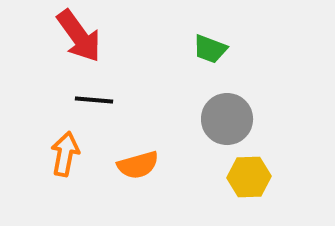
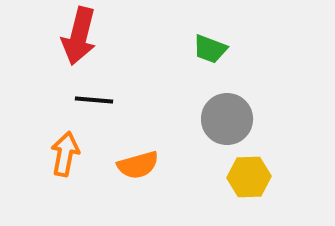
red arrow: rotated 50 degrees clockwise
